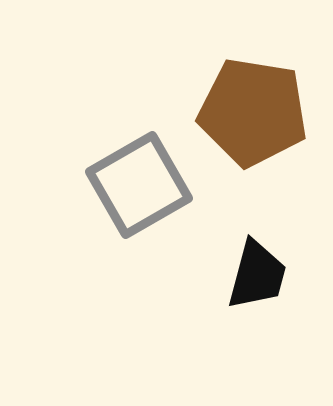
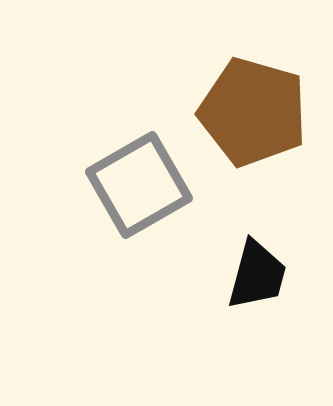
brown pentagon: rotated 7 degrees clockwise
